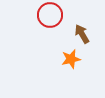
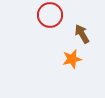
orange star: moved 1 px right
